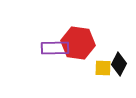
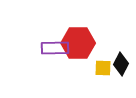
red hexagon: rotated 8 degrees counterclockwise
black diamond: moved 2 px right
